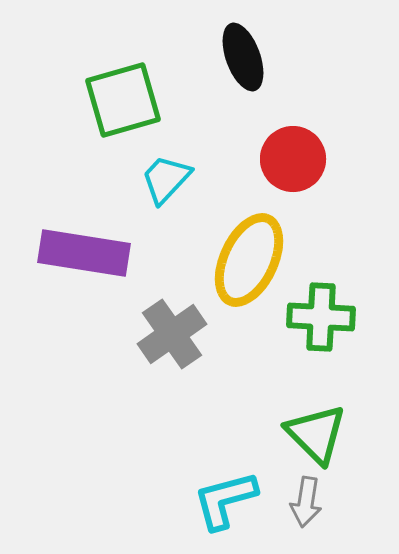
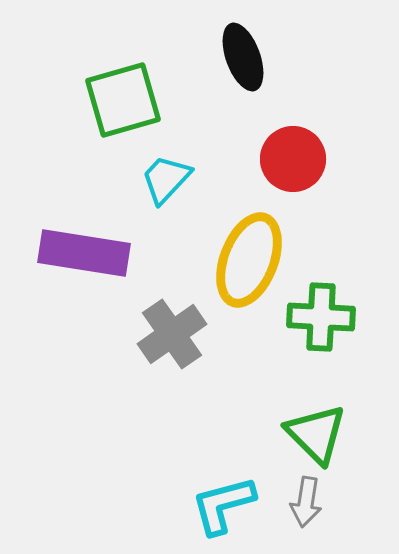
yellow ellipse: rotated 4 degrees counterclockwise
cyan L-shape: moved 2 px left, 5 px down
